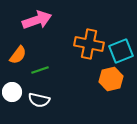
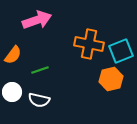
orange semicircle: moved 5 px left
